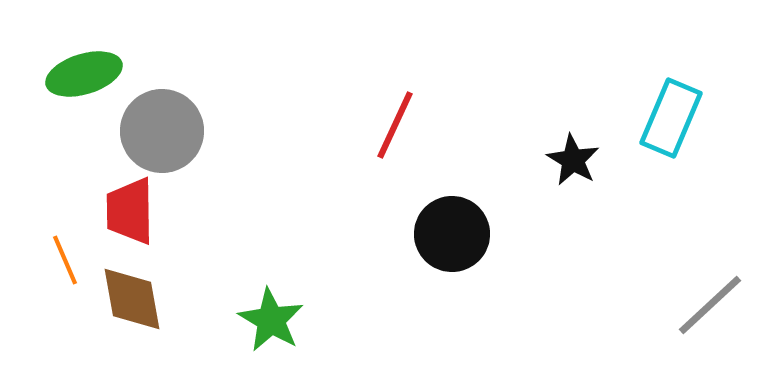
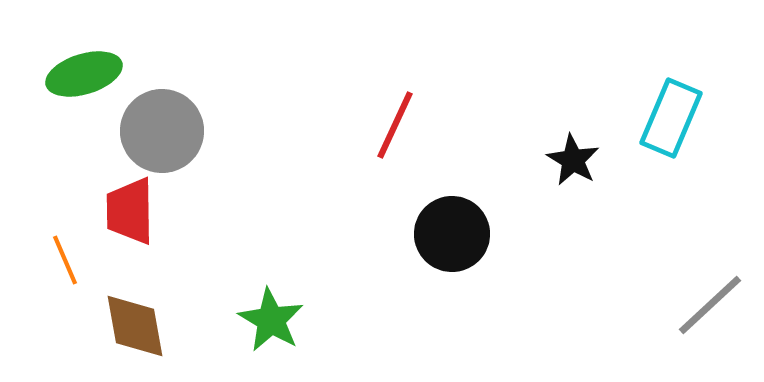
brown diamond: moved 3 px right, 27 px down
